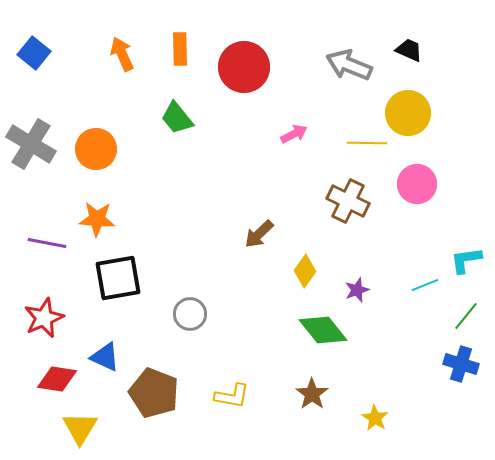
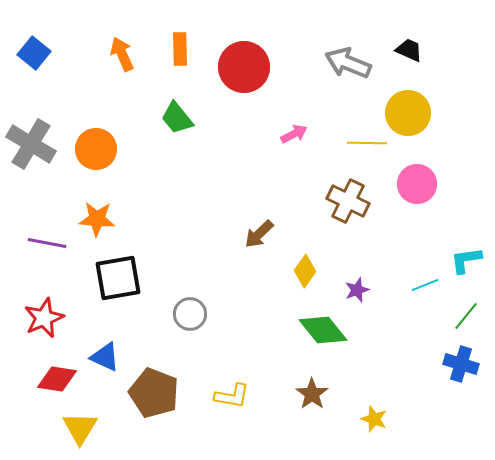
gray arrow: moved 1 px left, 2 px up
yellow star: moved 1 px left, 1 px down; rotated 12 degrees counterclockwise
